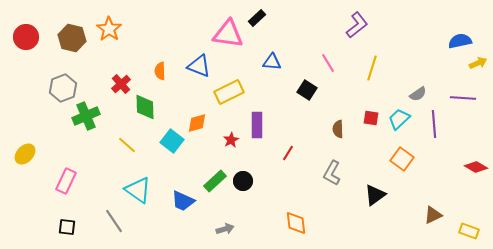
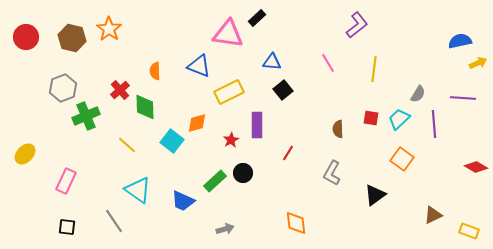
yellow line at (372, 68): moved 2 px right, 1 px down; rotated 10 degrees counterclockwise
orange semicircle at (160, 71): moved 5 px left
red cross at (121, 84): moved 1 px left, 6 px down
black square at (307, 90): moved 24 px left; rotated 18 degrees clockwise
gray semicircle at (418, 94): rotated 24 degrees counterclockwise
black circle at (243, 181): moved 8 px up
